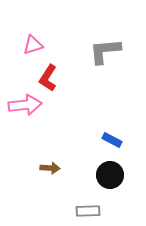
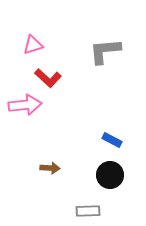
red L-shape: rotated 80 degrees counterclockwise
